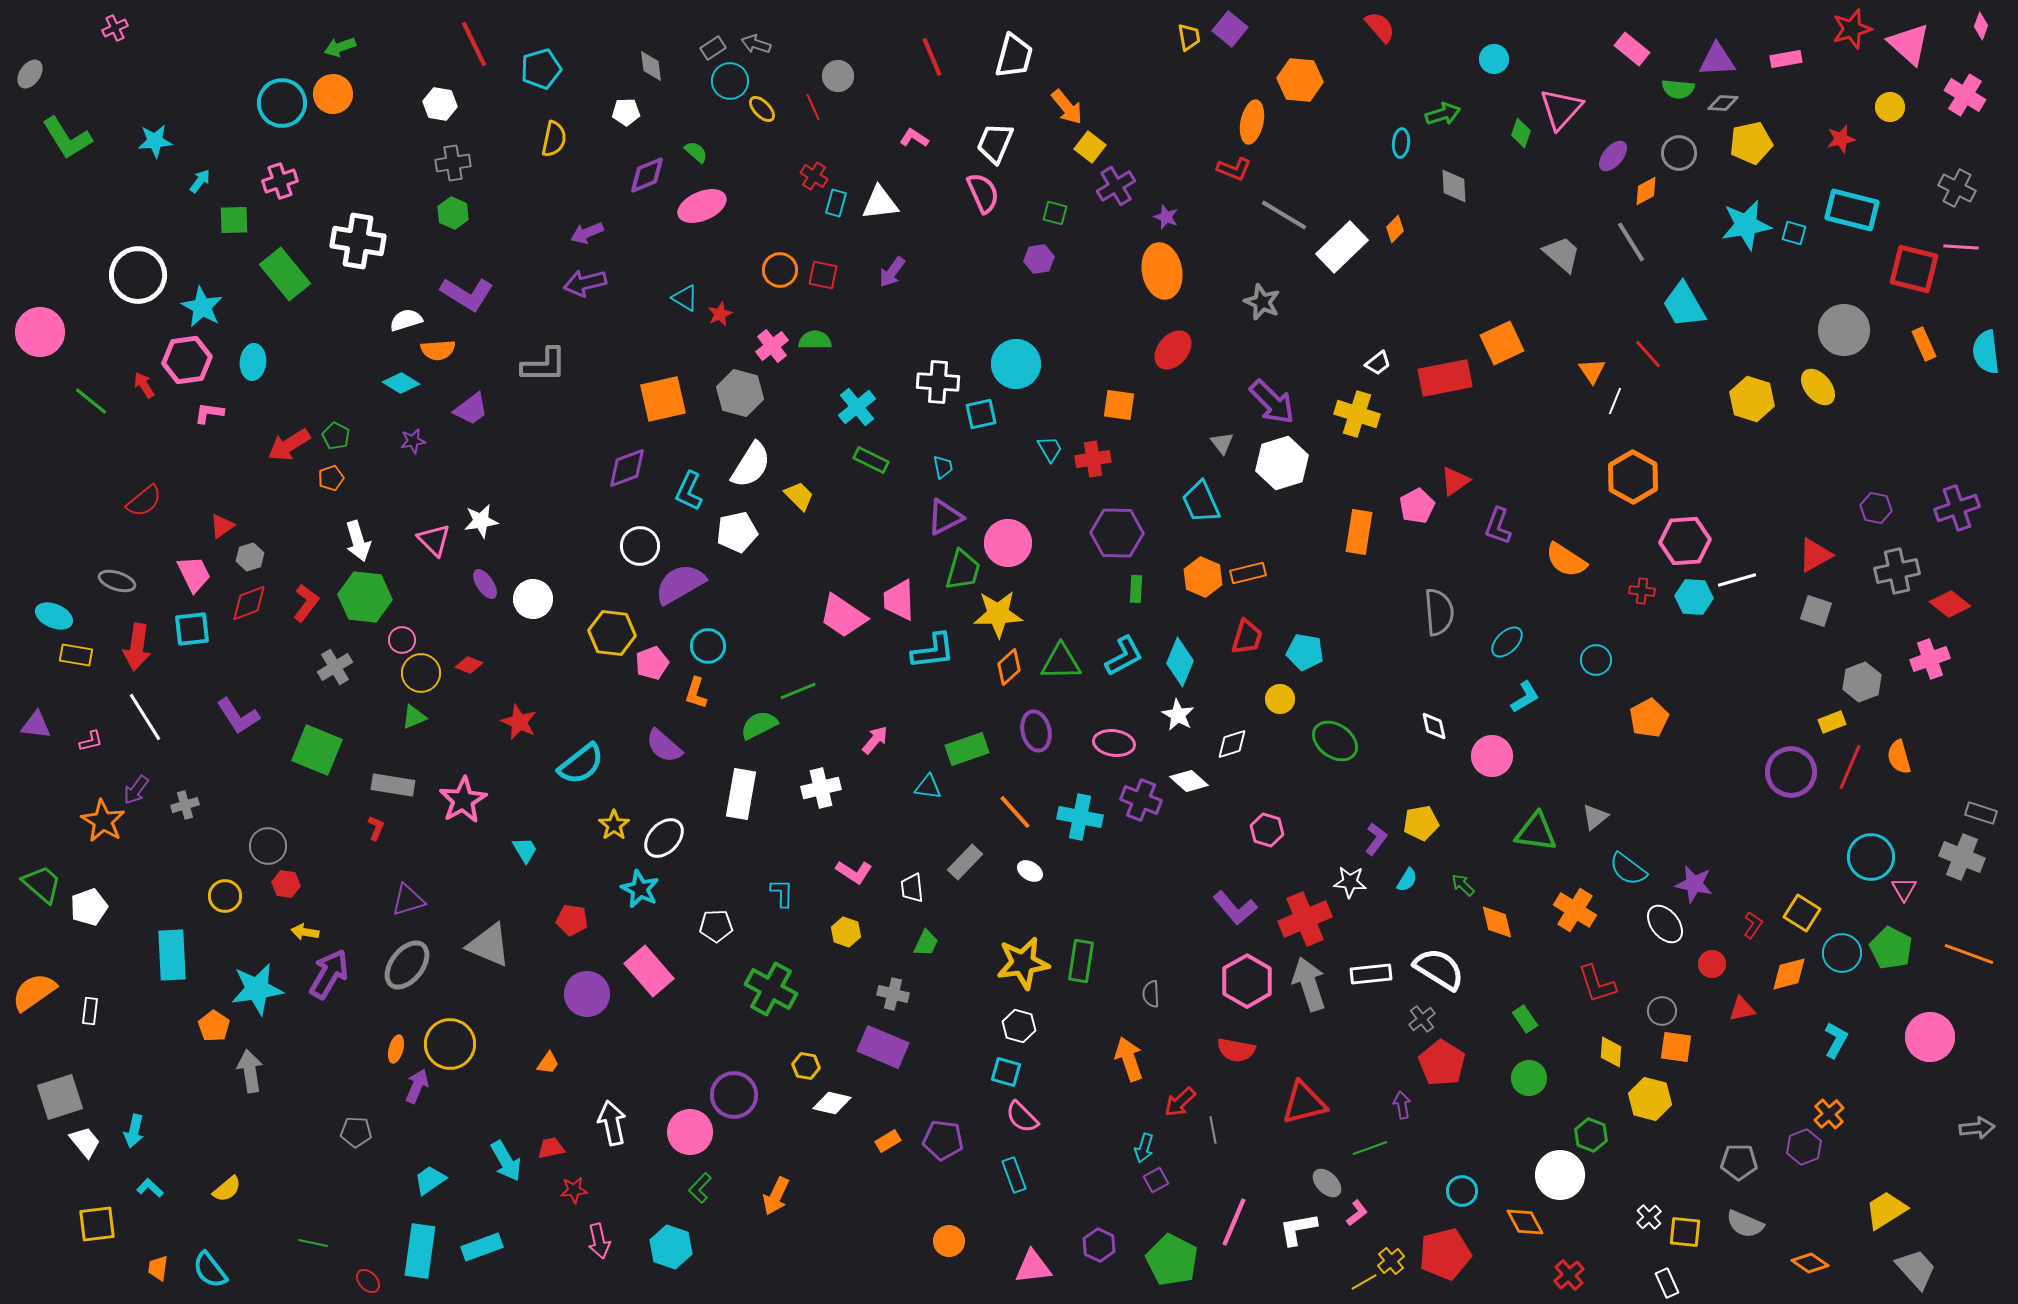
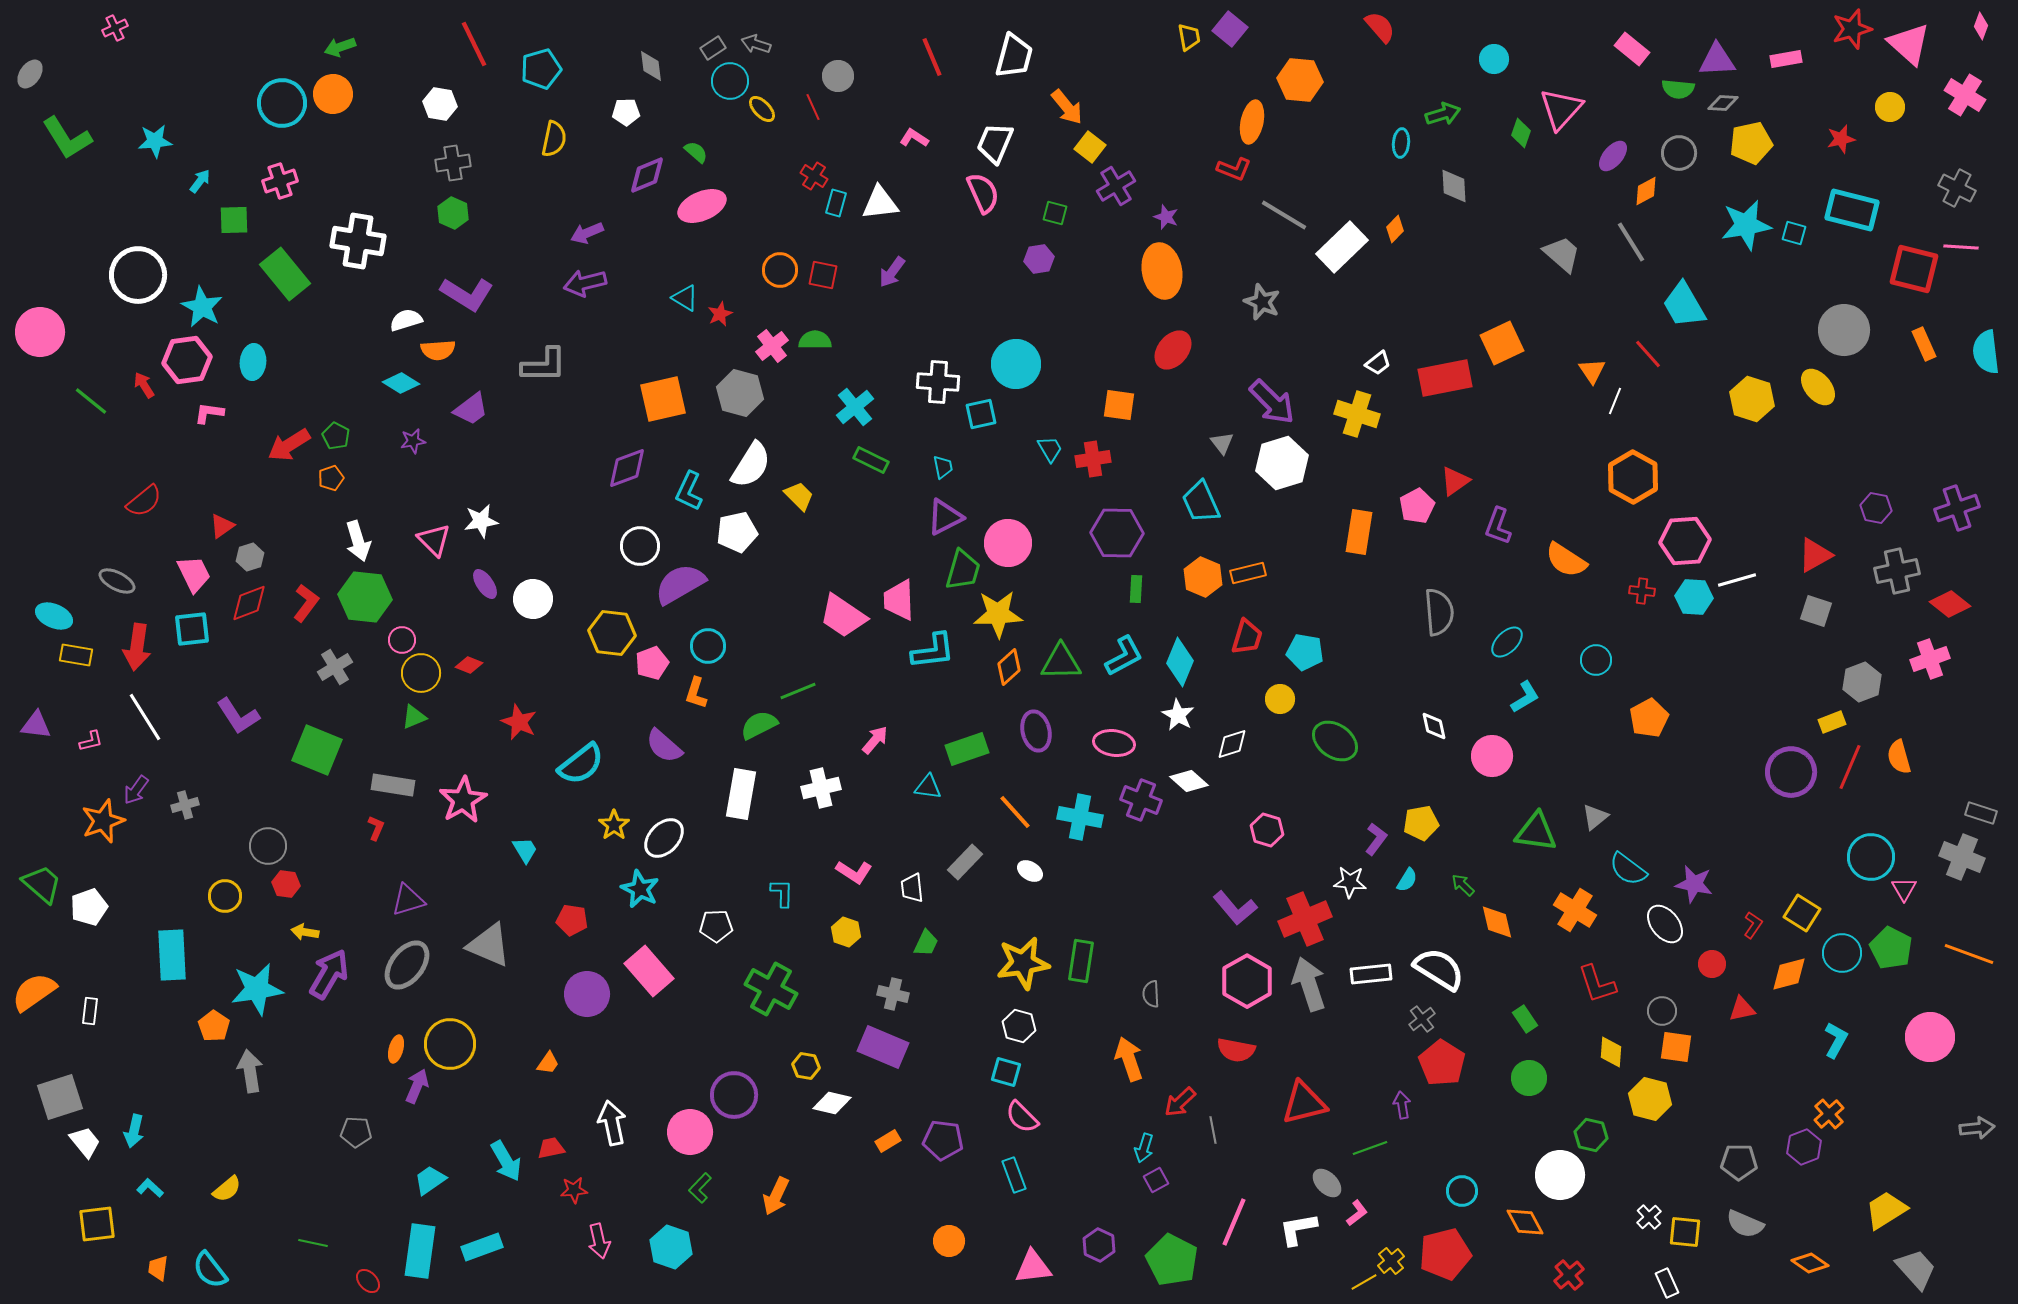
cyan cross at (857, 407): moved 2 px left
gray ellipse at (117, 581): rotated 9 degrees clockwise
orange star at (103, 821): rotated 21 degrees clockwise
green hexagon at (1591, 1135): rotated 8 degrees counterclockwise
